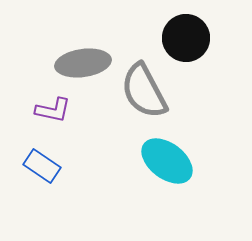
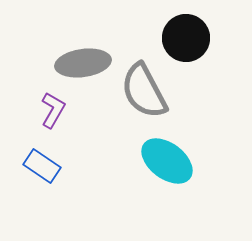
purple L-shape: rotated 72 degrees counterclockwise
